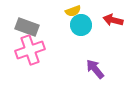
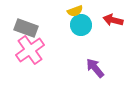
yellow semicircle: moved 2 px right
gray rectangle: moved 1 px left, 1 px down
pink cross: rotated 16 degrees counterclockwise
purple arrow: moved 1 px up
